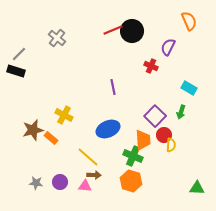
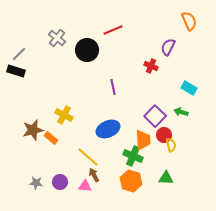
black circle: moved 45 px left, 19 px down
green arrow: rotated 88 degrees clockwise
yellow semicircle: rotated 16 degrees counterclockwise
brown arrow: rotated 120 degrees counterclockwise
green triangle: moved 31 px left, 10 px up
